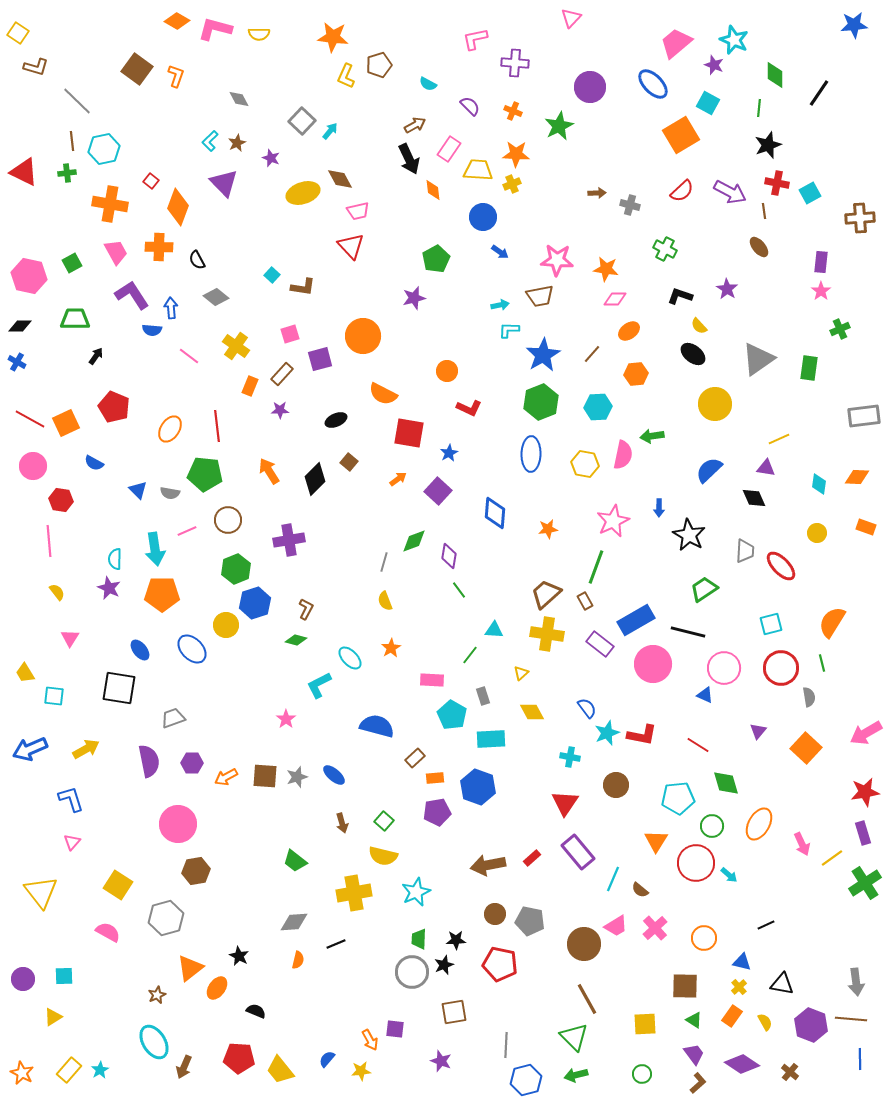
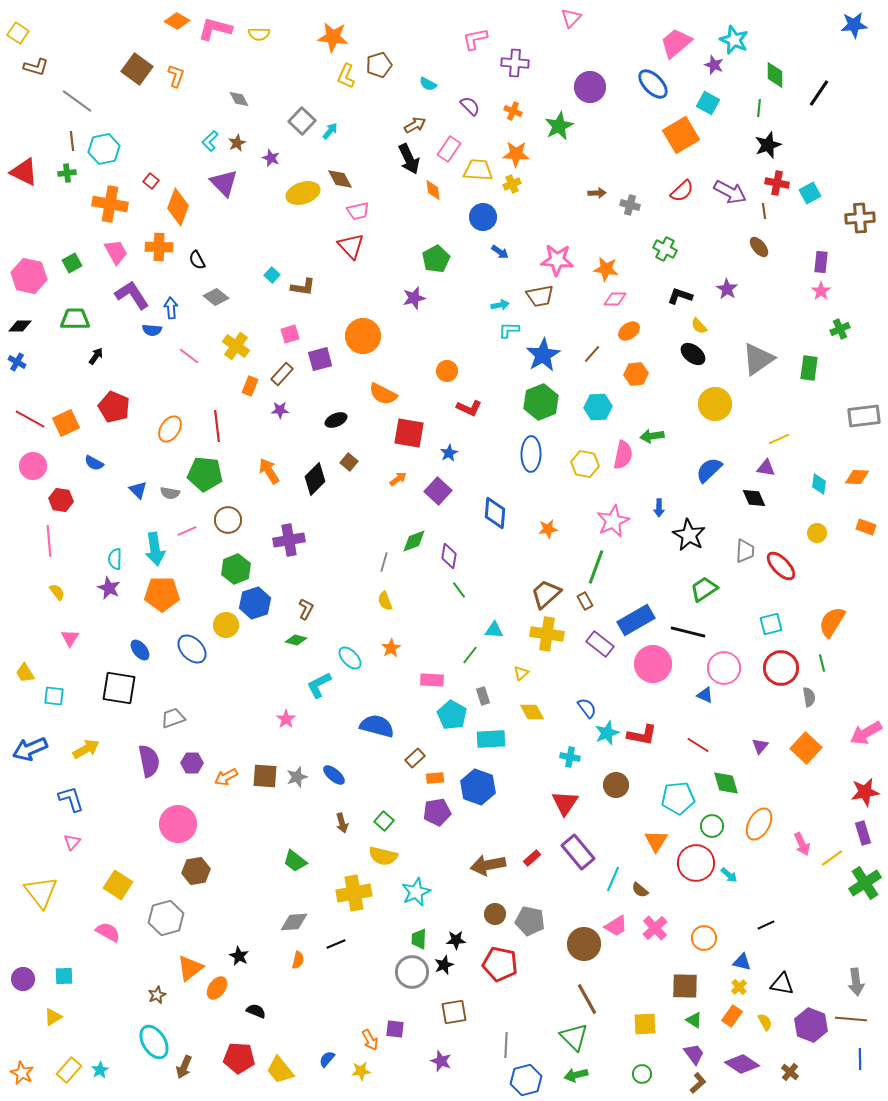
gray line at (77, 101): rotated 8 degrees counterclockwise
purple triangle at (758, 731): moved 2 px right, 15 px down
